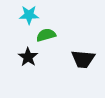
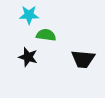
green semicircle: rotated 24 degrees clockwise
black star: rotated 18 degrees counterclockwise
